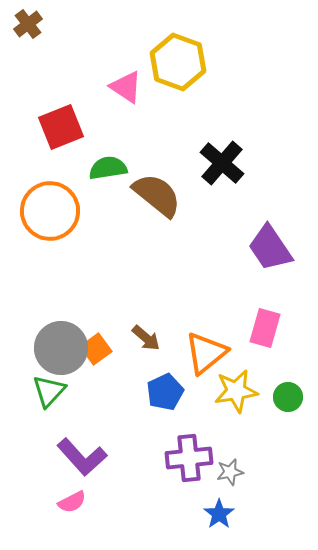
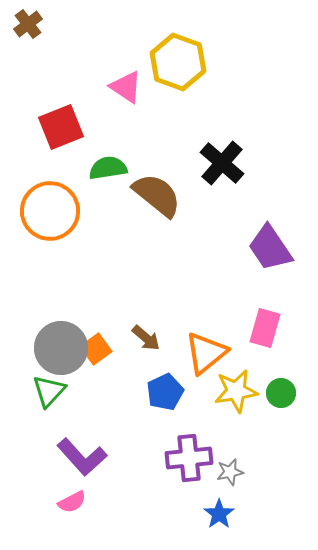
green circle: moved 7 px left, 4 px up
